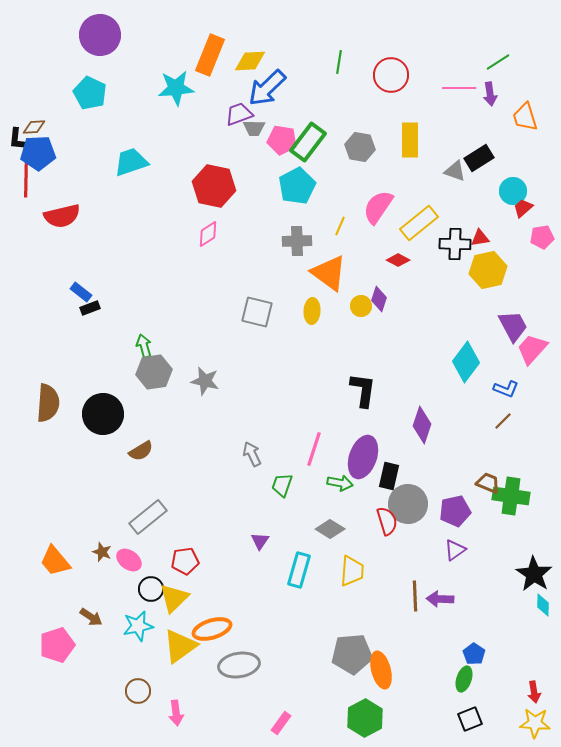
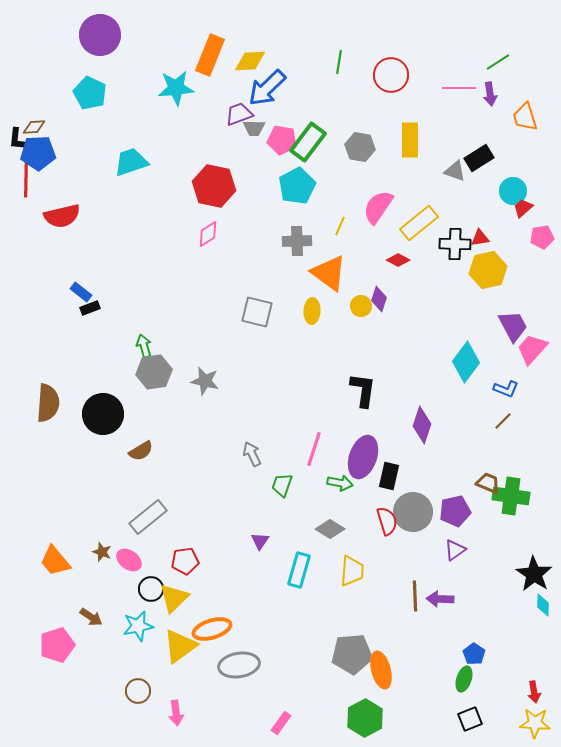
gray circle at (408, 504): moved 5 px right, 8 px down
